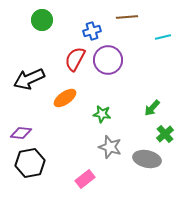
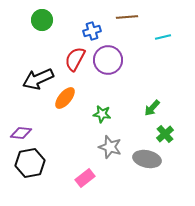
black arrow: moved 9 px right
orange ellipse: rotated 15 degrees counterclockwise
pink rectangle: moved 1 px up
